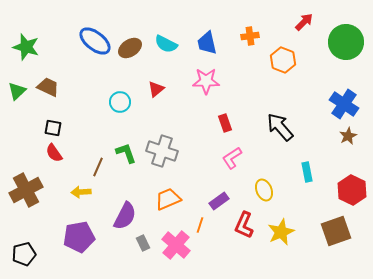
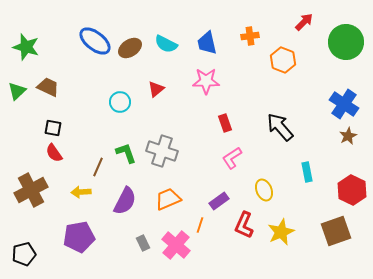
brown cross: moved 5 px right
purple semicircle: moved 15 px up
